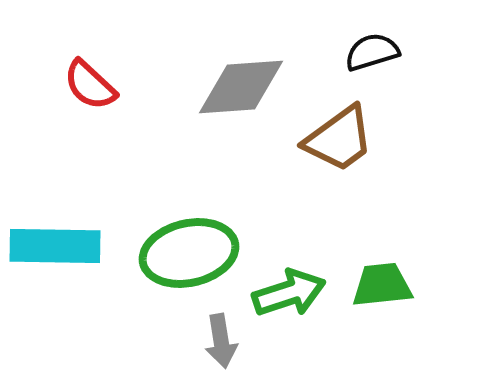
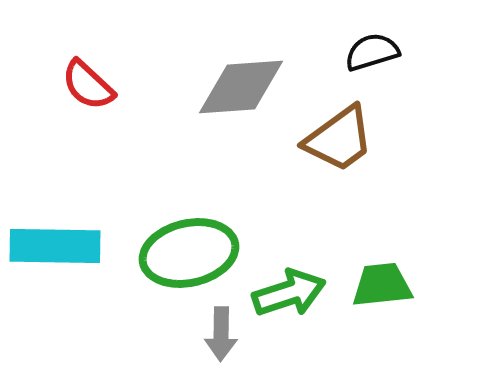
red semicircle: moved 2 px left
gray arrow: moved 7 px up; rotated 10 degrees clockwise
